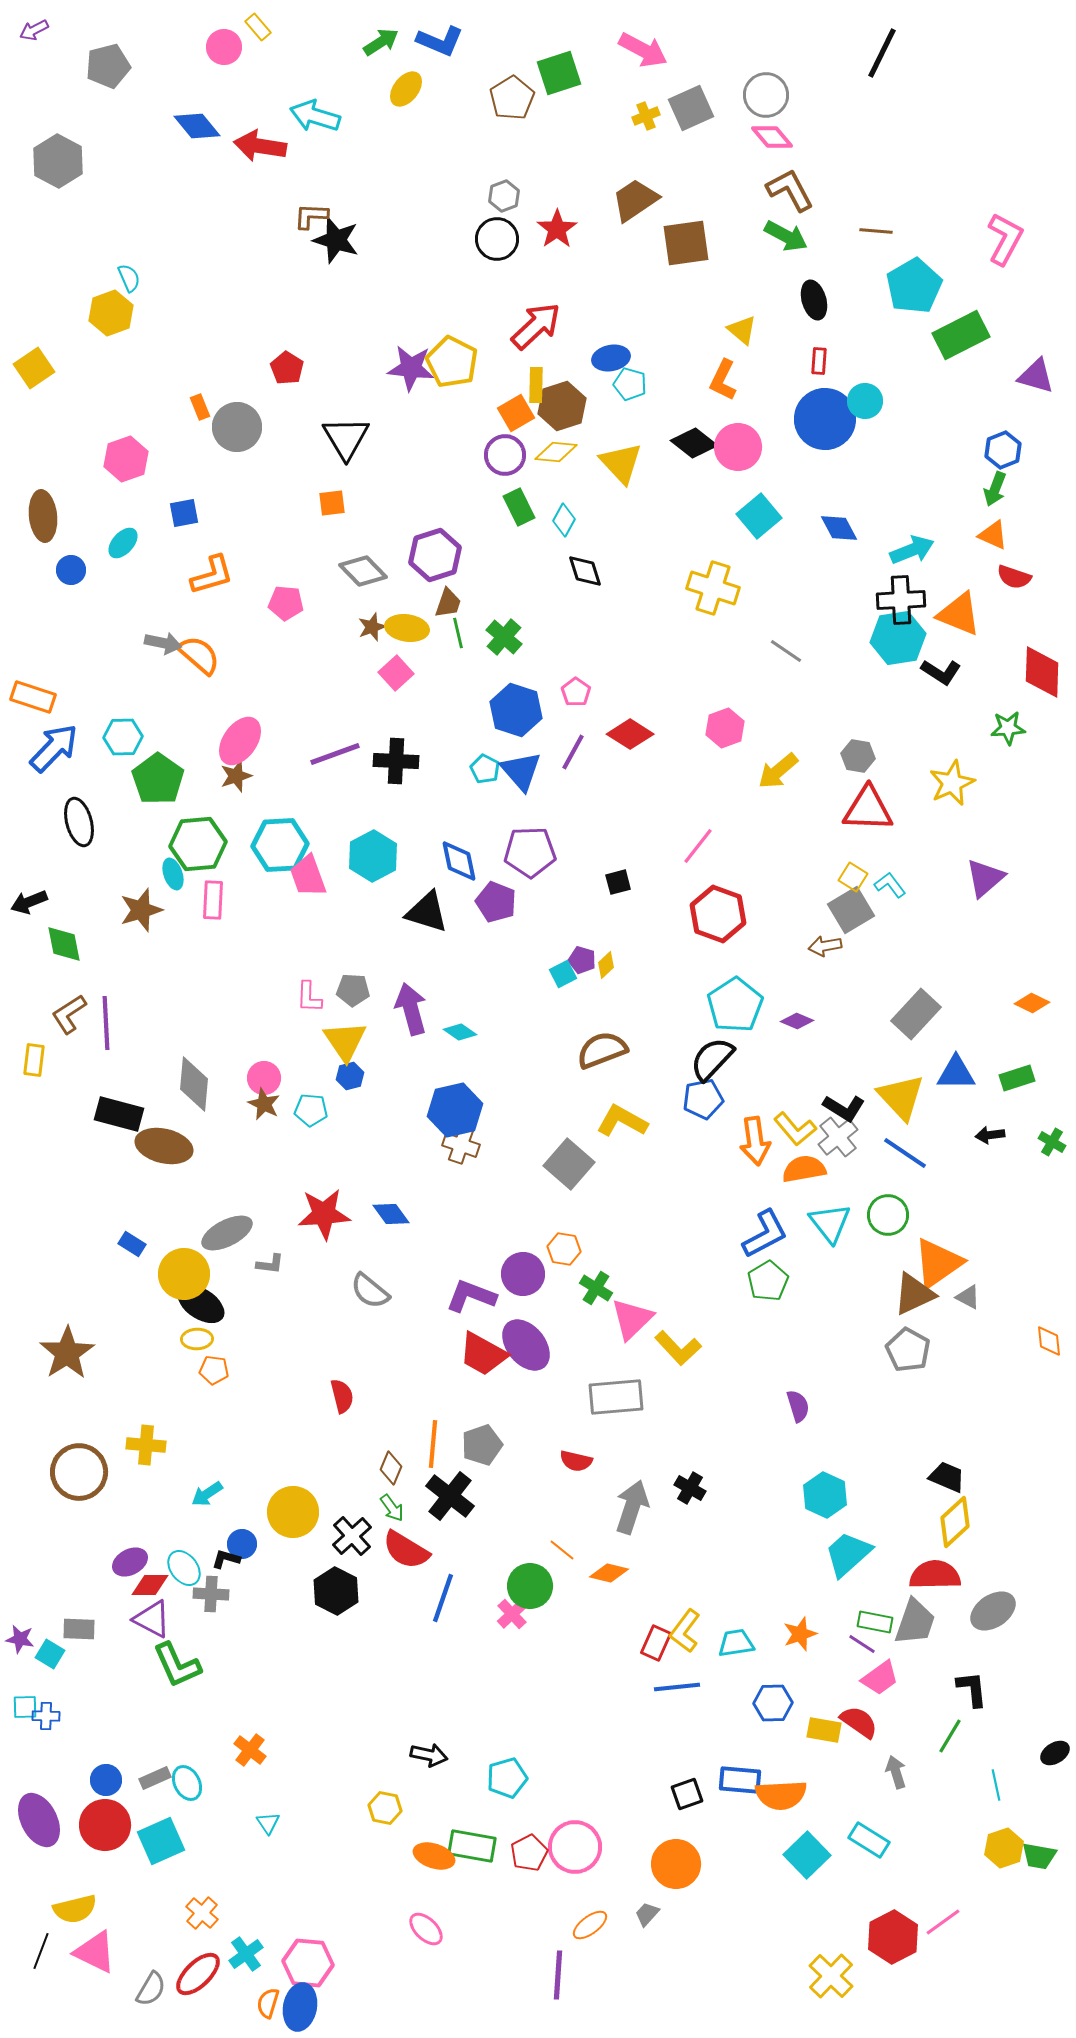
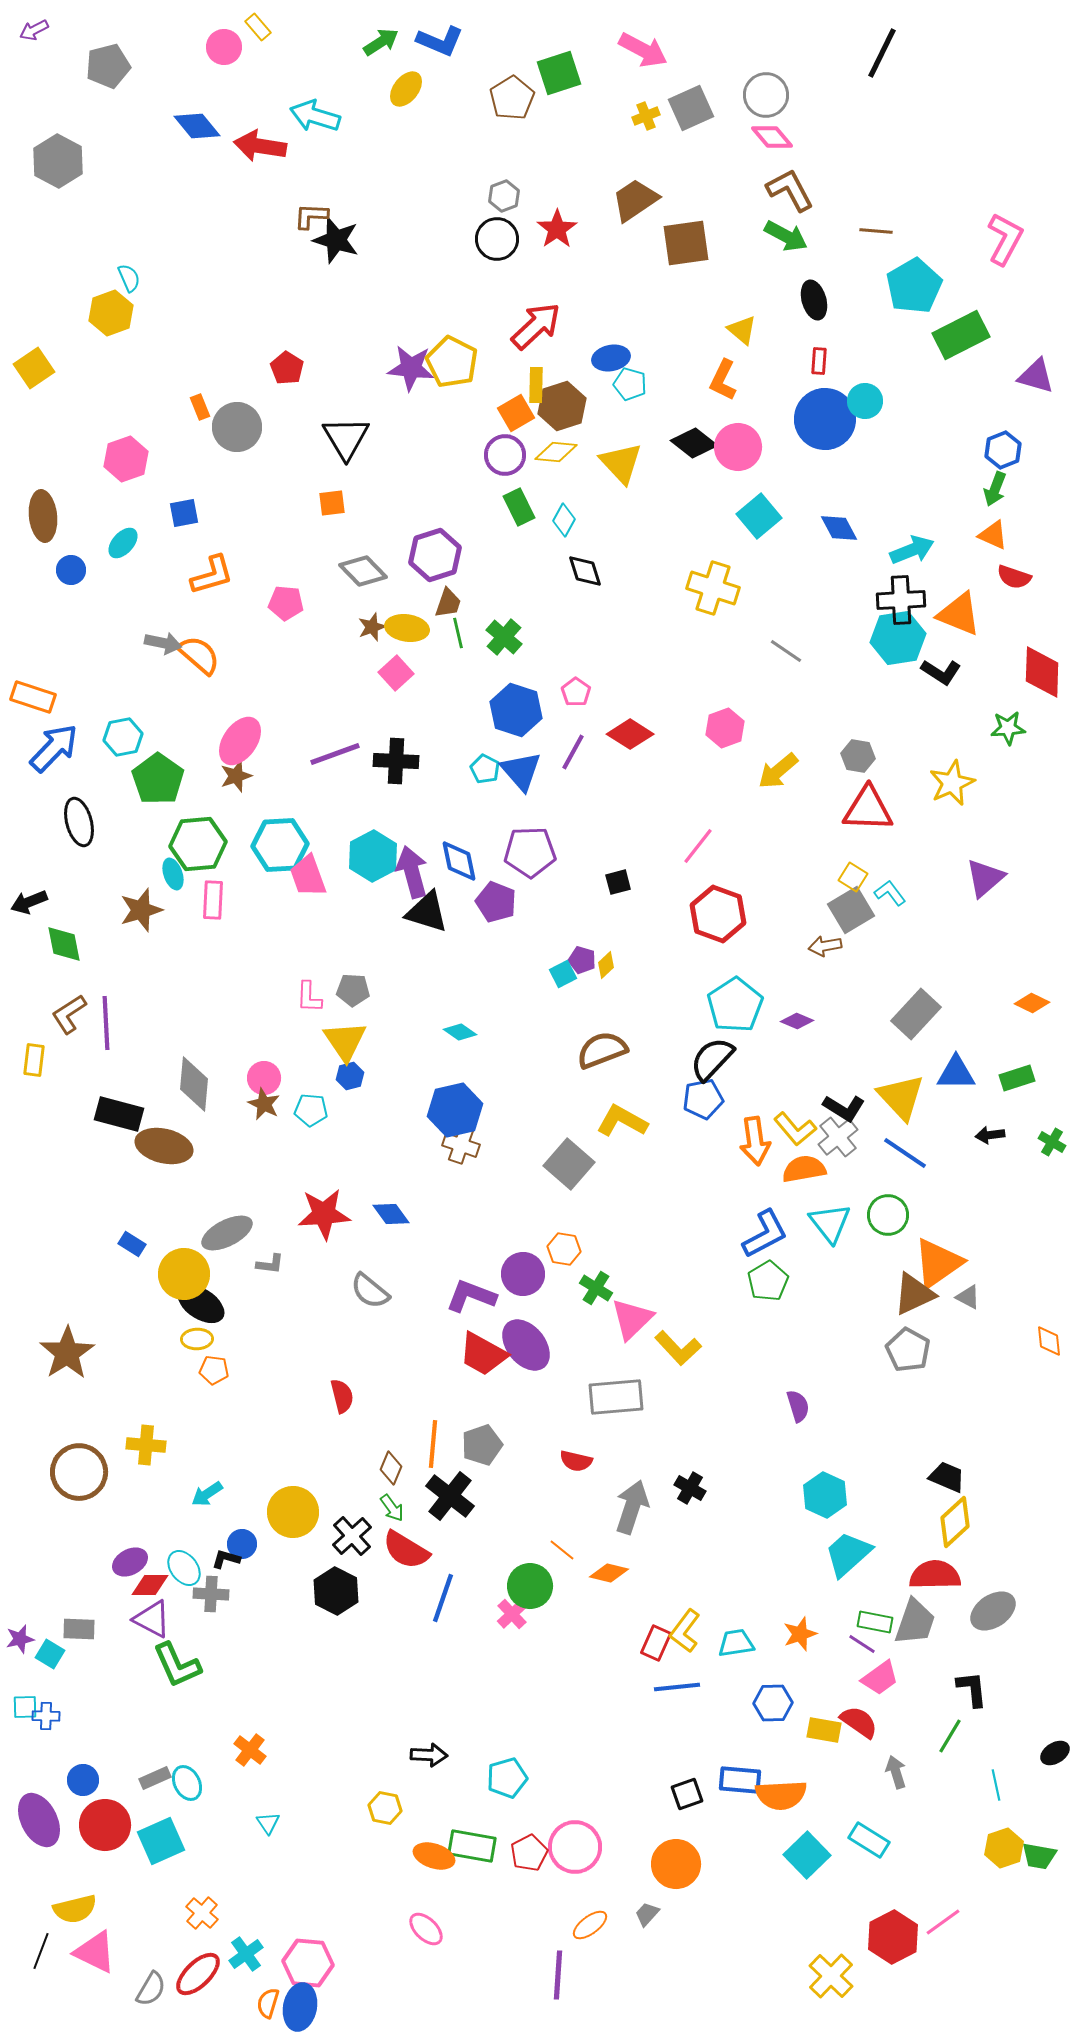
cyan hexagon at (123, 737): rotated 9 degrees counterclockwise
cyan L-shape at (890, 885): moved 8 px down
purple arrow at (411, 1009): moved 1 px right, 137 px up
purple star at (20, 1639): rotated 24 degrees counterclockwise
black arrow at (429, 1755): rotated 9 degrees counterclockwise
blue circle at (106, 1780): moved 23 px left
